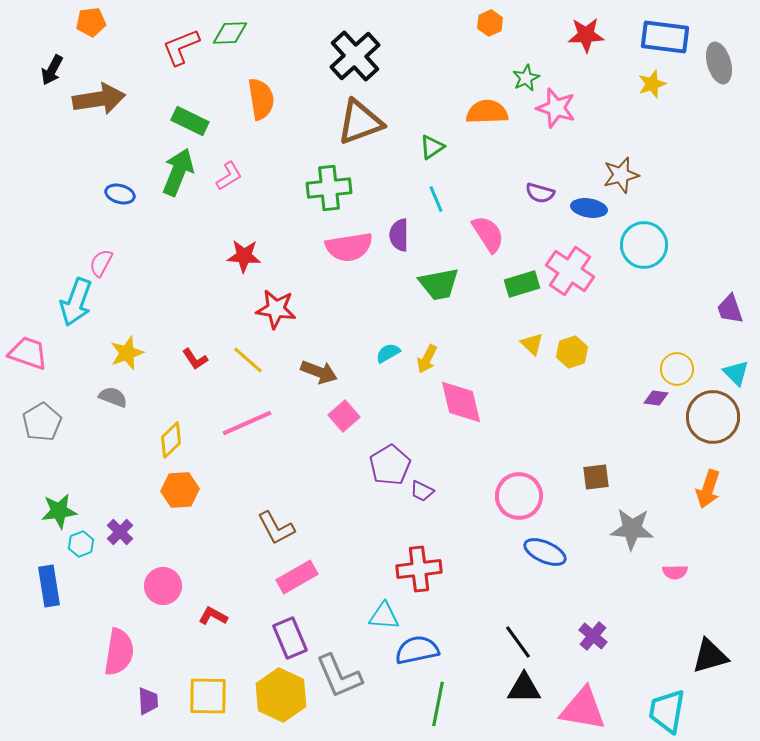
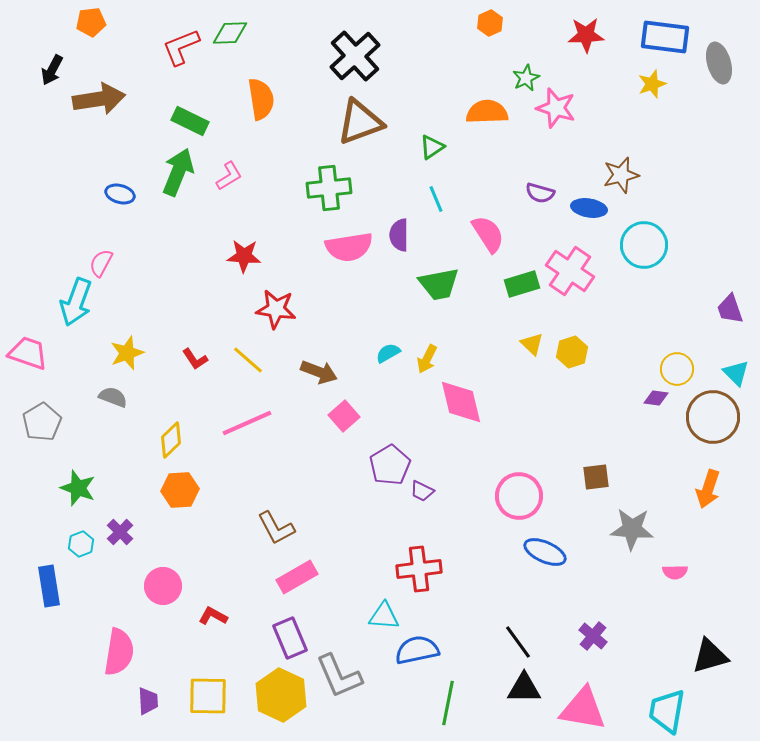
green star at (59, 511): moved 19 px right, 23 px up; rotated 27 degrees clockwise
green line at (438, 704): moved 10 px right, 1 px up
